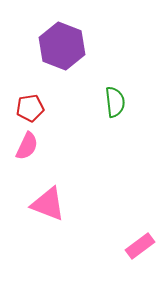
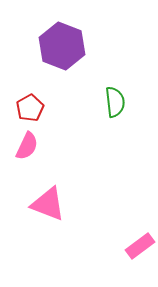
red pentagon: rotated 20 degrees counterclockwise
